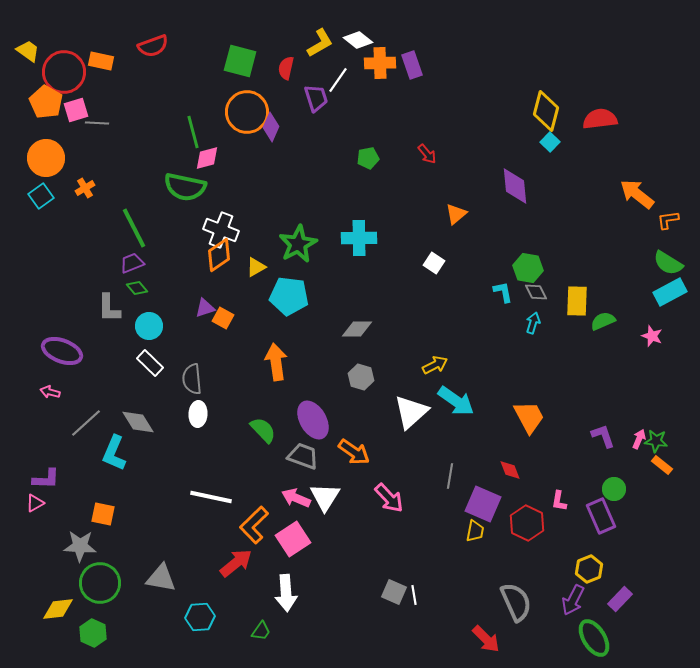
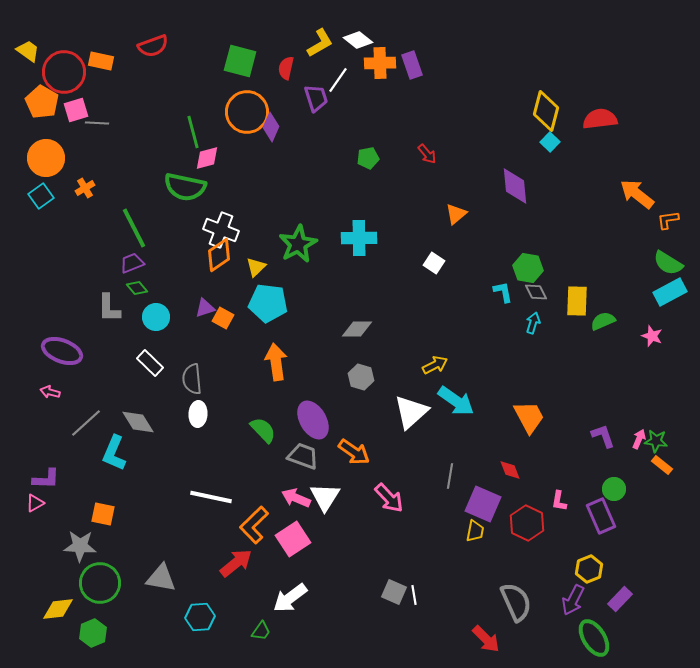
orange pentagon at (46, 102): moved 4 px left
yellow triangle at (256, 267): rotated 15 degrees counterclockwise
cyan pentagon at (289, 296): moved 21 px left, 7 px down
cyan circle at (149, 326): moved 7 px right, 9 px up
white arrow at (286, 593): moved 4 px right, 5 px down; rotated 57 degrees clockwise
green hexagon at (93, 633): rotated 12 degrees clockwise
